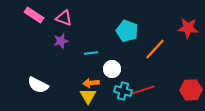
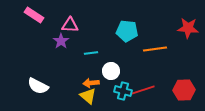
pink triangle: moved 6 px right, 7 px down; rotated 18 degrees counterclockwise
cyan pentagon: rotated 15 degrees counterclockwise
purple star: rotated 21 degrees counterclockwise
orange line: rotated 40 degrees clockwise
white circle: moved 1 px left, 2 px down
white semicircle: moved 1 px down
red hexagon: moved 7 px left
yellow triangle: rotated 18 degrees counterclockwise
